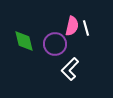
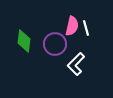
green diamond: rotated 20 degrees clockwise
white L-shape: moved 6 px right, 5 px up
